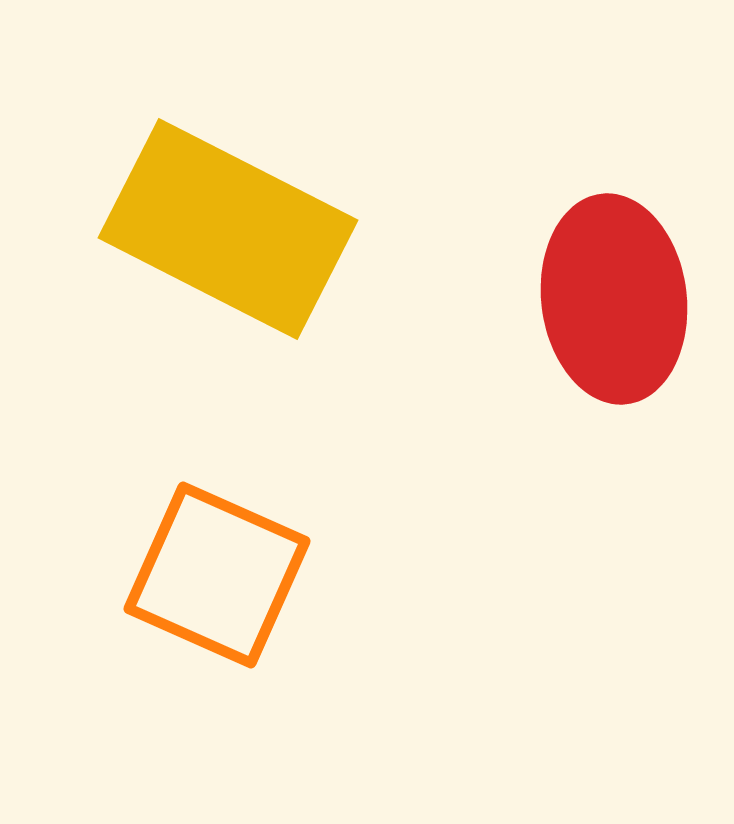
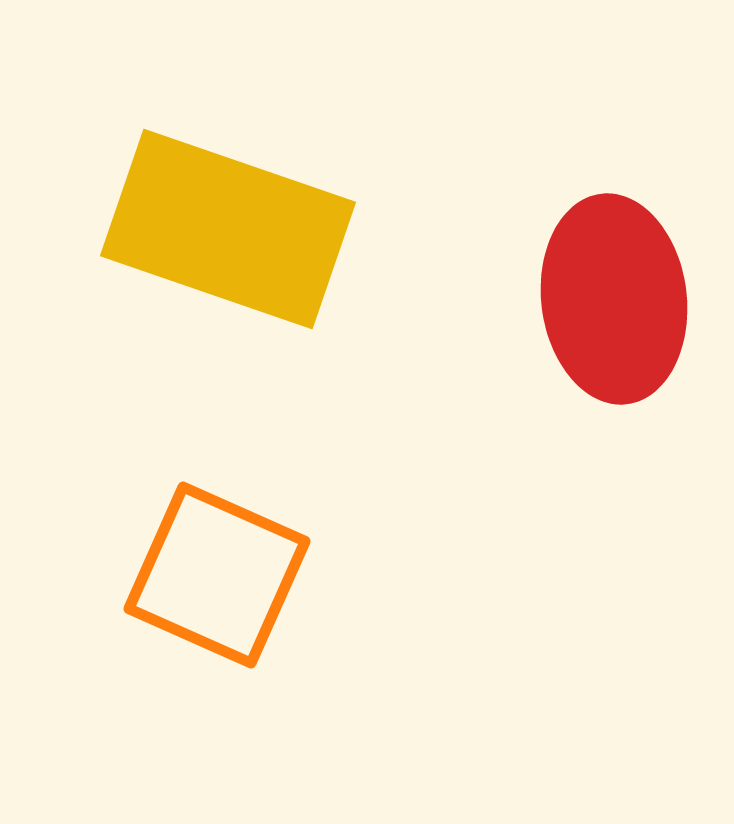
yellow rectangle: rotated 8 degrees counterclockwise
